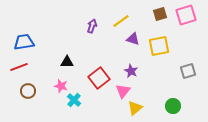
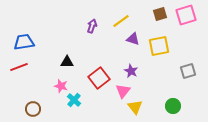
brown circle: moved 5 px right, 18 px down
yellow triangle: moved 1 px up; rotated 28 degrees counterclockwise
